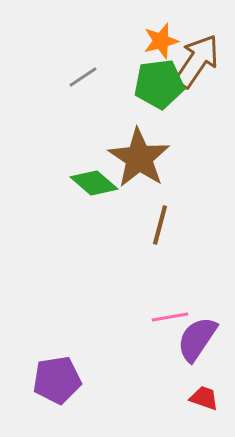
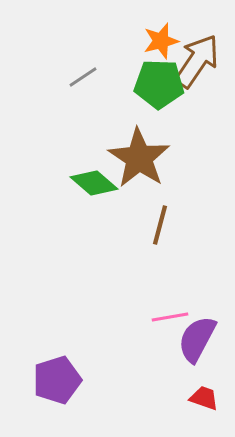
green pentagon: rotated 9 degrees clockwise
purple semicircle: rotated 6 degrees counterclockwise
purple pentagon: rotated 9 degrees counterclockwise
